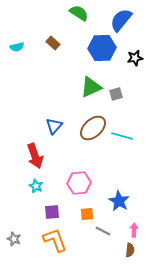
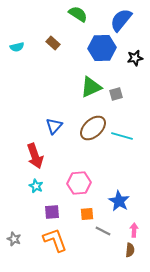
green semicircle: moved 1 px left, 1 px down
